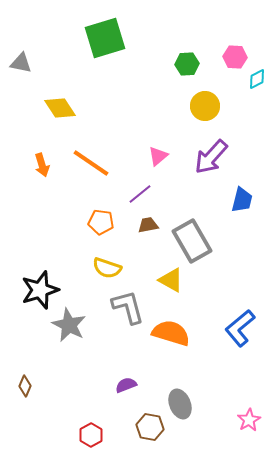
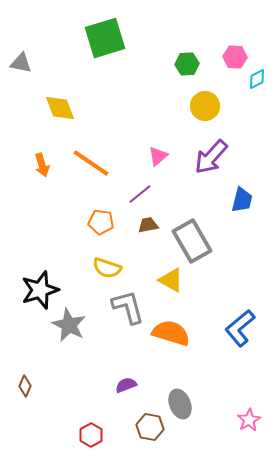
yellow diamond: rotated 12 degrees clockwise
